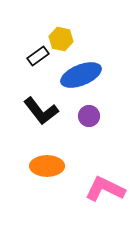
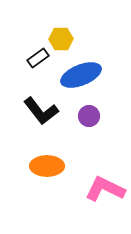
yellow hexagon: rotated 15 degrees counterclockwise
black rectangle: moved 2 px down
